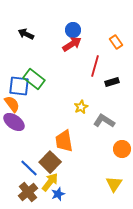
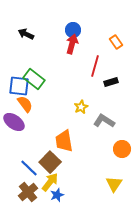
red arrow: rotated 42 degrees counterclockwise
black rectangle: moved 1 px left
orange semicircle: moved 13 px right
blue star: moved 1 px left, 1 px down
